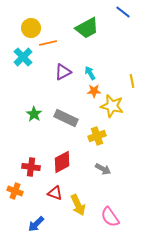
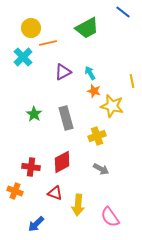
orange star: rotated 16 degrees clockwise
gray rectangle: rotated 50 degrees clockwise
gray arrow: moved 2 px left
yellow arrow: rotated 30 degrees clockwise
